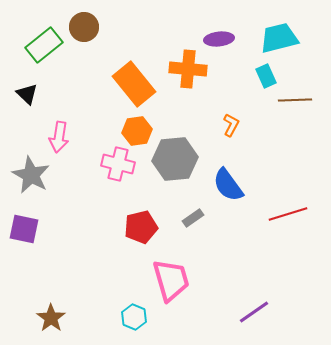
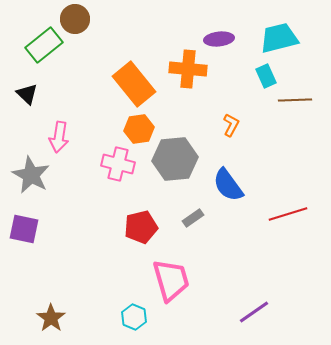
brown circle: moved 9 px left, 8 px up
orange hexagon: moved 2 px right, 2 px up
